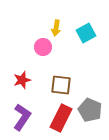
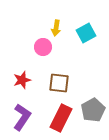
brown square: moved 2 px left, 2 px up
gray pentagon: moved 3 px right; rotated 20 degrees clockwise
